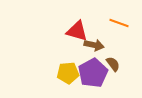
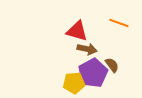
brown arrow: moved 7 px left, 4 px down
brown semicircle: moved 1 px left, 1 px down
yellow pentagon: moved 6 px right, 10 px down
